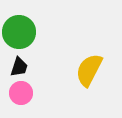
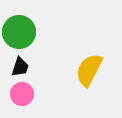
black trapezoid: moved 1 px right
pink circle: moved 1 px right, 1 px down
